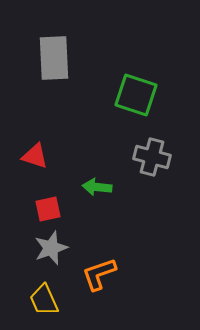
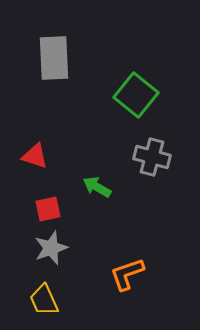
green square: rotated 21 degrees clockwise
green arrow: rotated 24 degrees clockwise
orange L-shape: moved 28 px right
